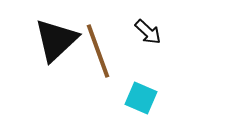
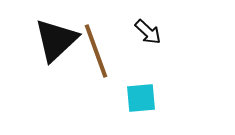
brown line: moved 2 px left
cyan square: rotated 28 degrees counterclockwise
